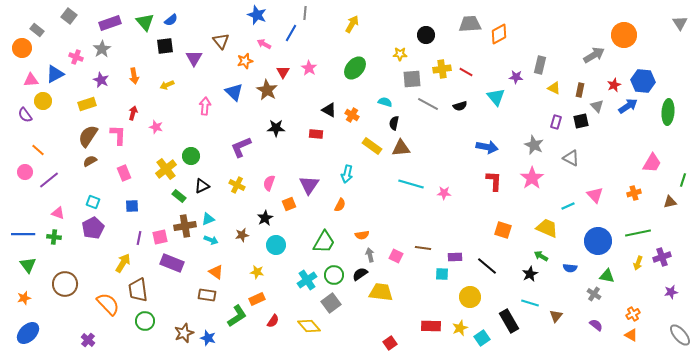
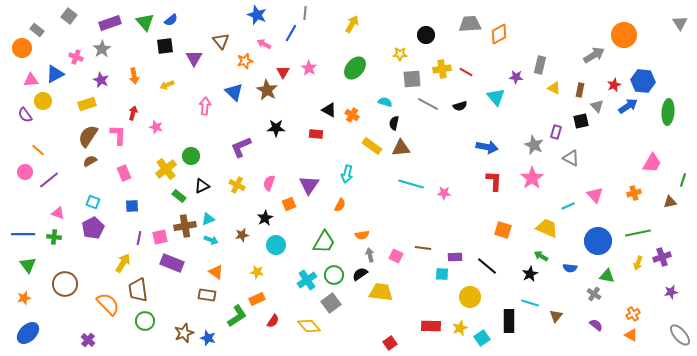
purple rectangle at (556, 122): moved 10 px down
black rectangle at (509, 321): rotated 30 degrees clockwise
